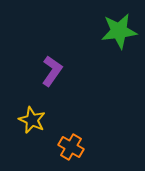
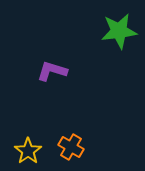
purple L-shape: rotated 108 degrees counterclockwise
yellow star: moved 4 px left, 31 px down; rotated 12 degrees clockwise
